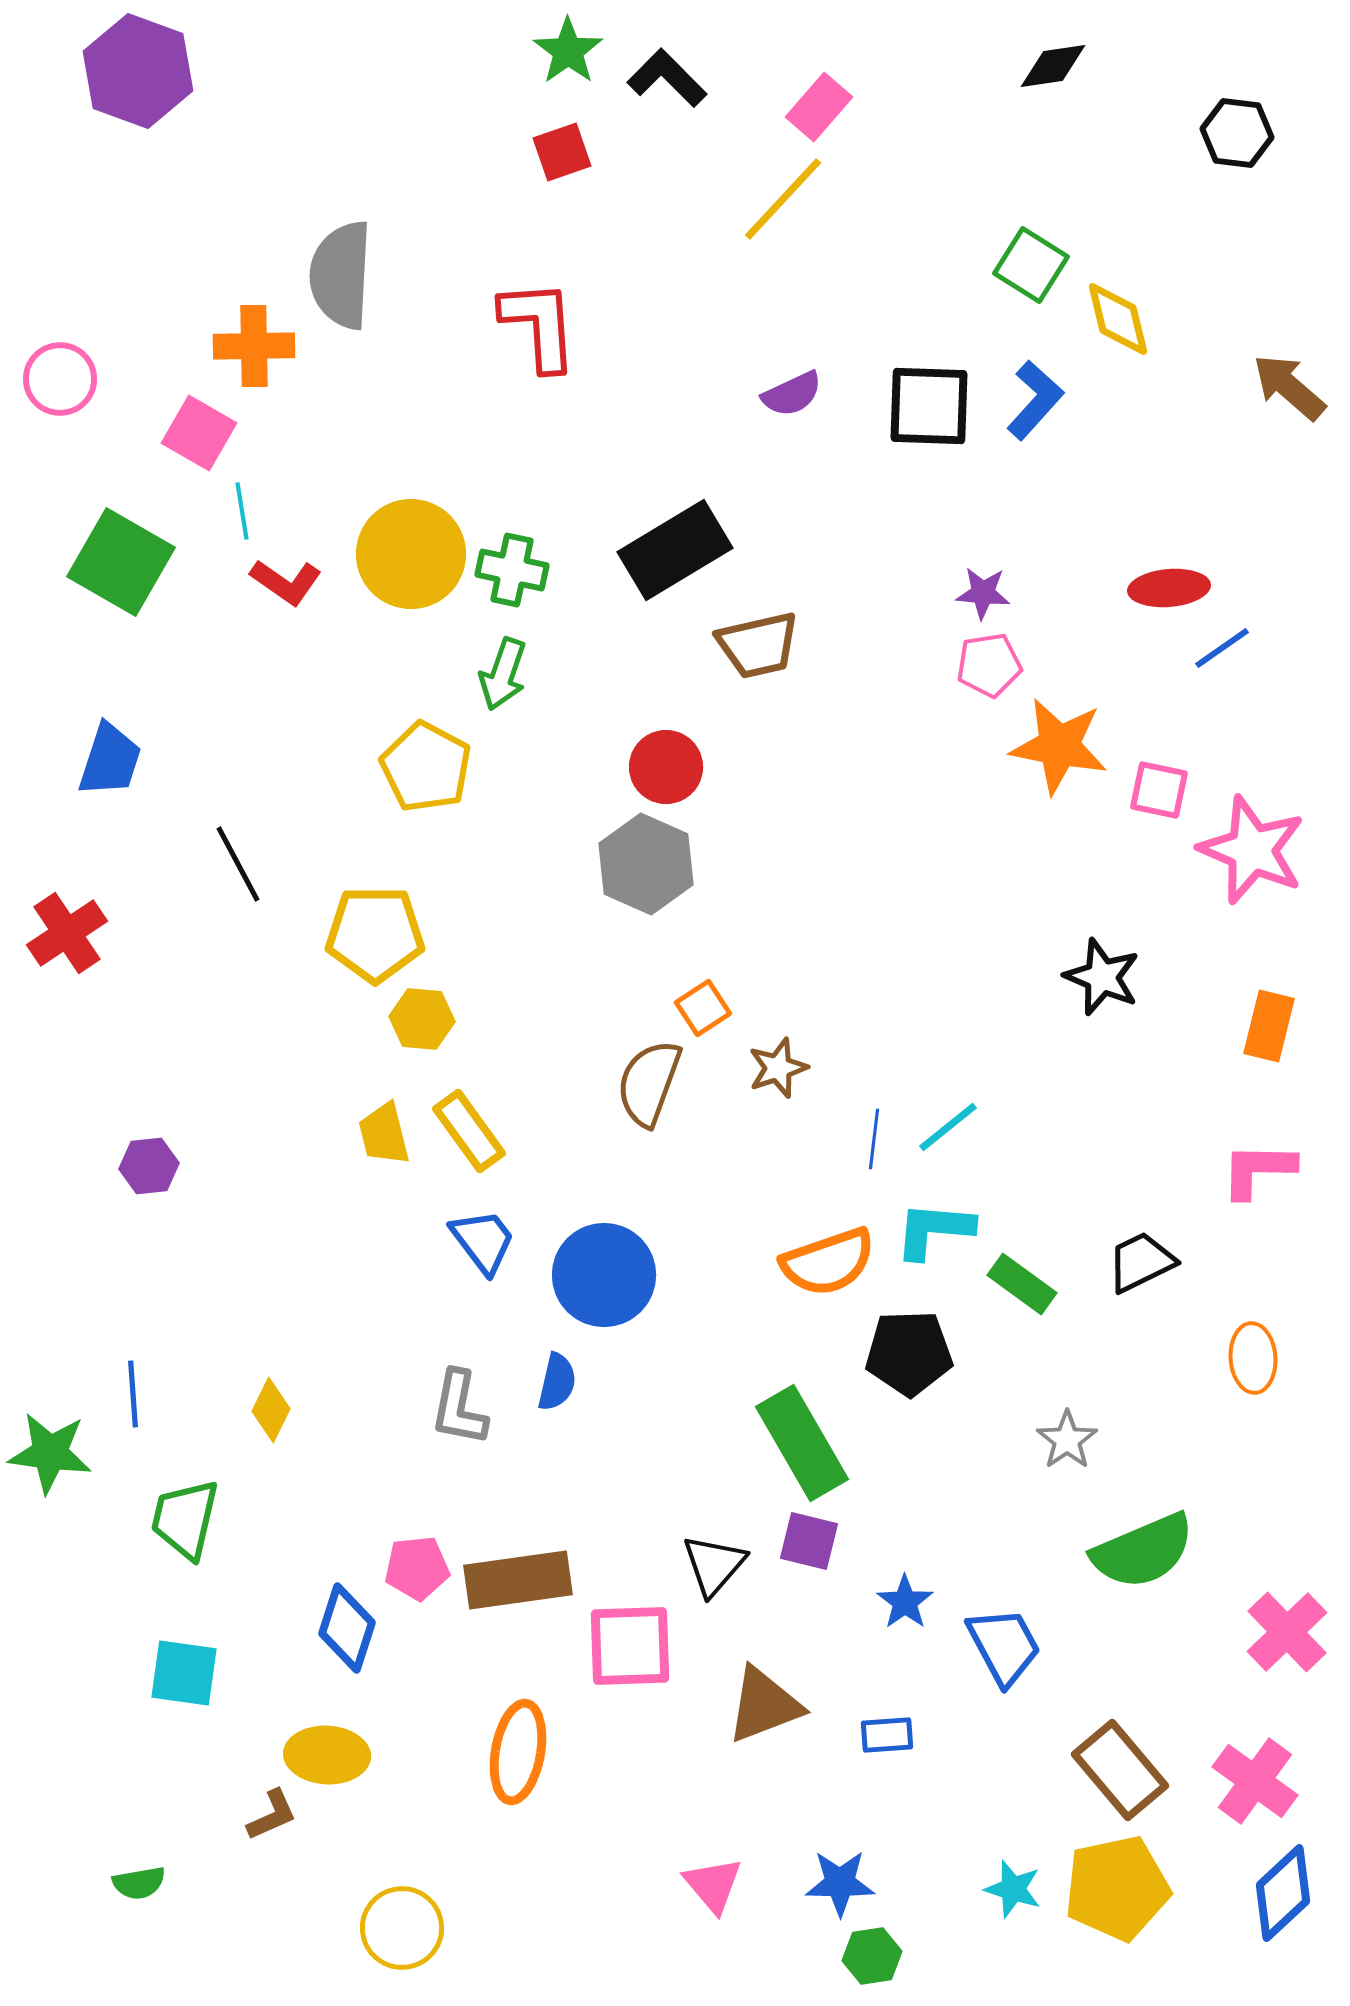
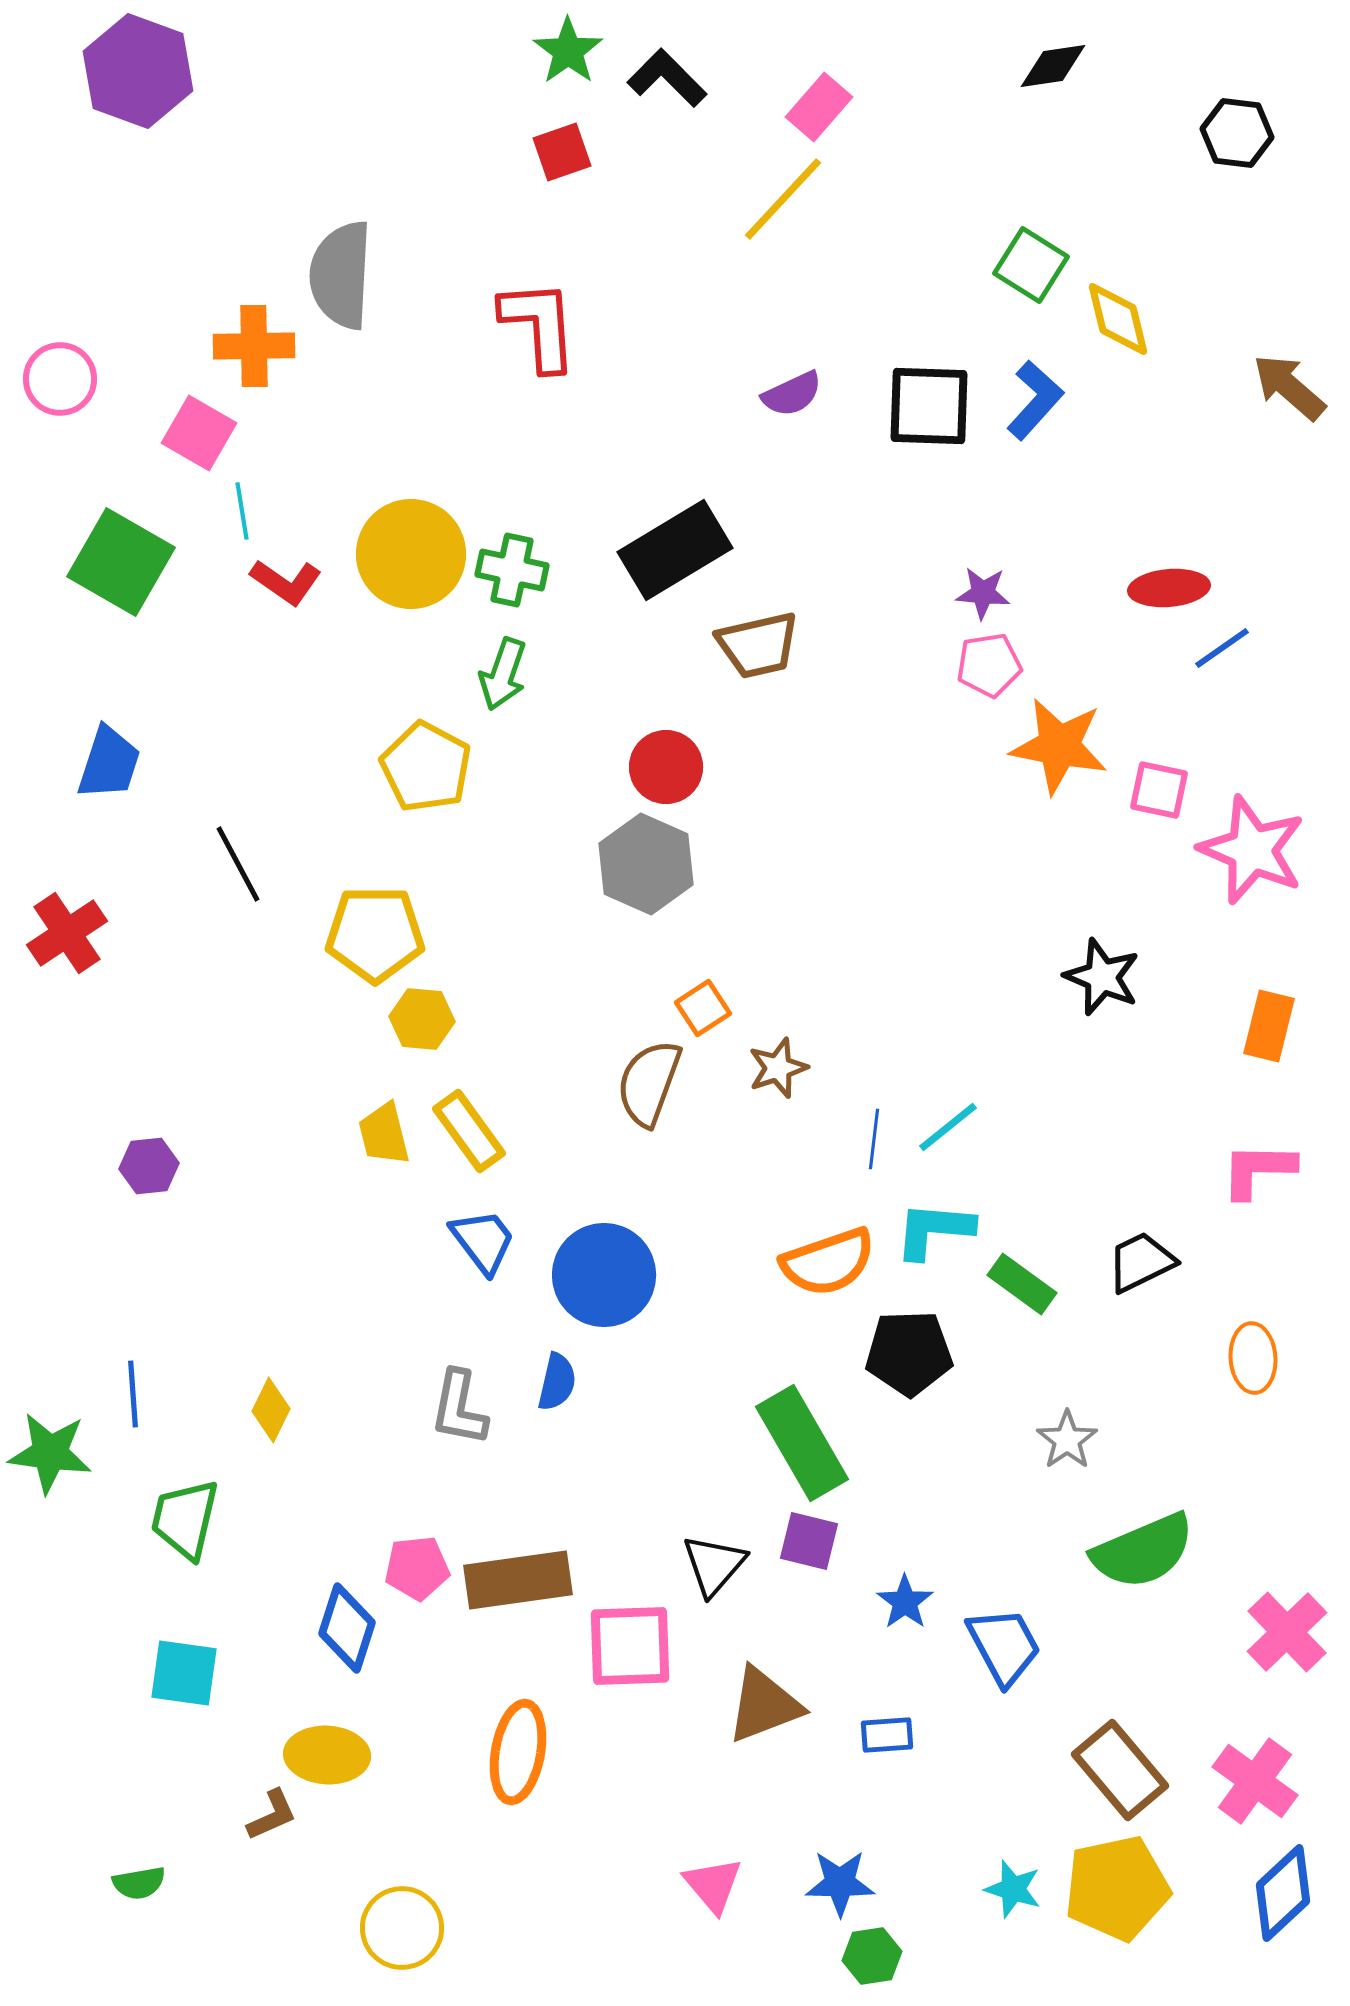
blue trapezoid at (110, 760): moved 1 px left, 3 px down
